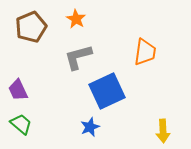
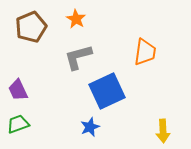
green trapezoid: moved 3 px left; rotated 60 degrees counterclockwise
